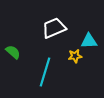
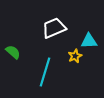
yellow star: rotated 16 degrees counterclockwise
